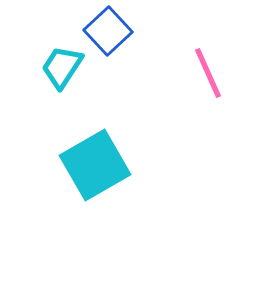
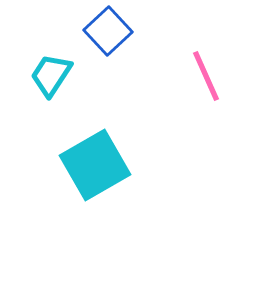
cyan trapezoid: moved 11 px left, 8 px down
pink line: moved 2 px left, 3 px down
